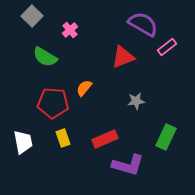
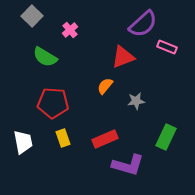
purple semicircle: rotated 108 degrees clockwise
pink rectangle: rotated 60 degrees clockwise
orange semicircle: moved 21 px right, 2 px up
